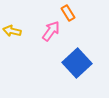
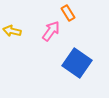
blue square: rotated 12 degrees counterclockwise
